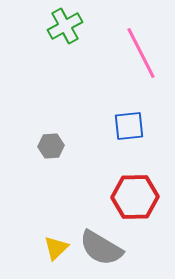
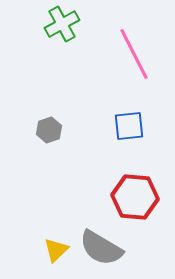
green cross: moved 3 px left, 2 px up
pink line: moved 7 px left, 1 px down
gray hexagon: moved 2 px left, 16 px up; rotated 15 degrees counterclockwise
red hexagon: rotated 6 degrees clockwise
yellow triangle: moved 2 px down
